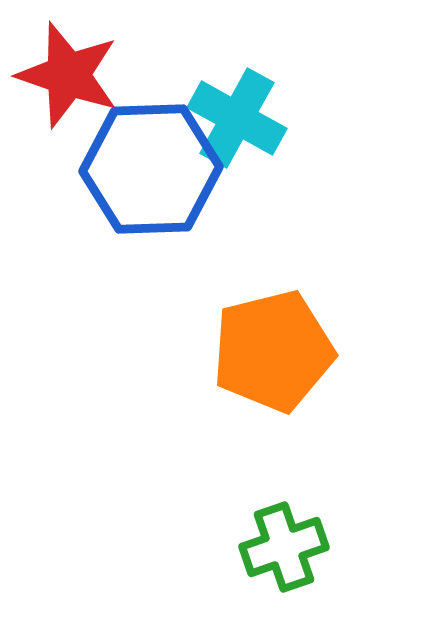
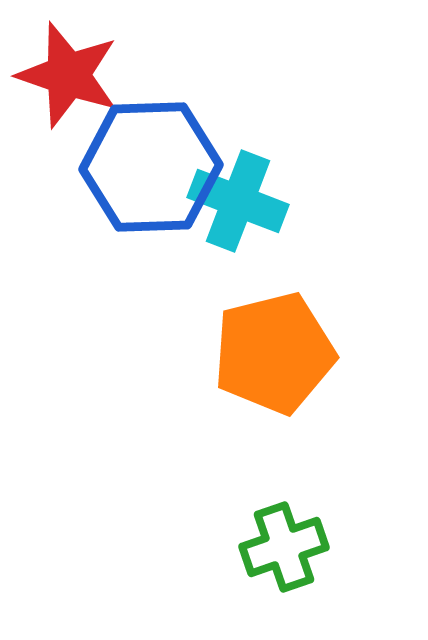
cyan cross: moved 1 px right, 83 px down; rotated 8 degrees counterclockwise
blue hexagon: moved 2 px up
orange pentagon: moved 1 px right, 2 px down
